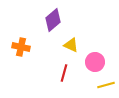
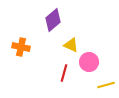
pink circle: moved 6 px left
